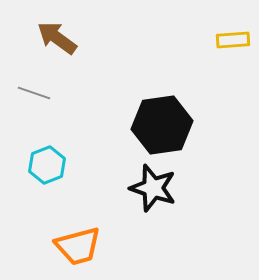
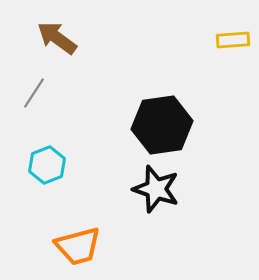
gray line: rotated 76 degrees counterclockwise
black star: moved 3 px right, 1 px down
